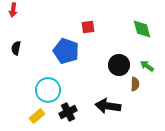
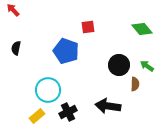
red arrow: rotated 128 degrees clockwise
green diamond: rotated 25 degrees counterclockwise
